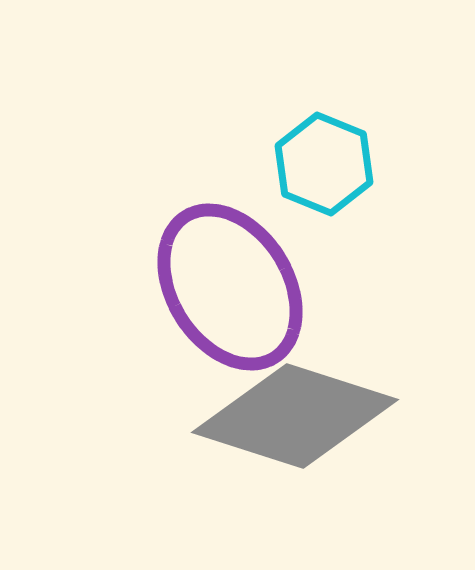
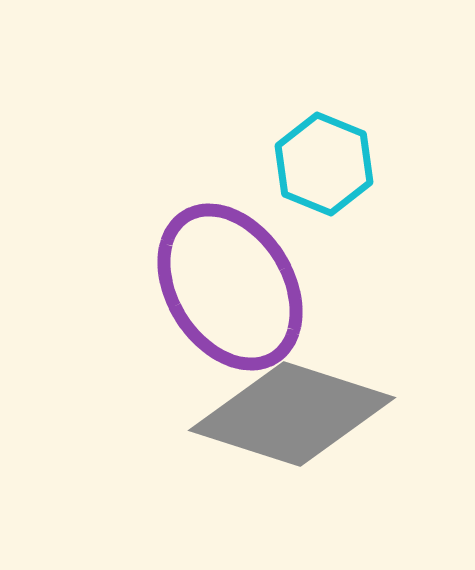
gray diamond: moved 3 px left, 2 px up
